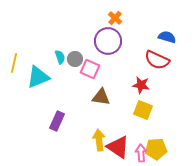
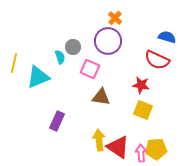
gray circle: moved 2 px left, 12 px up
